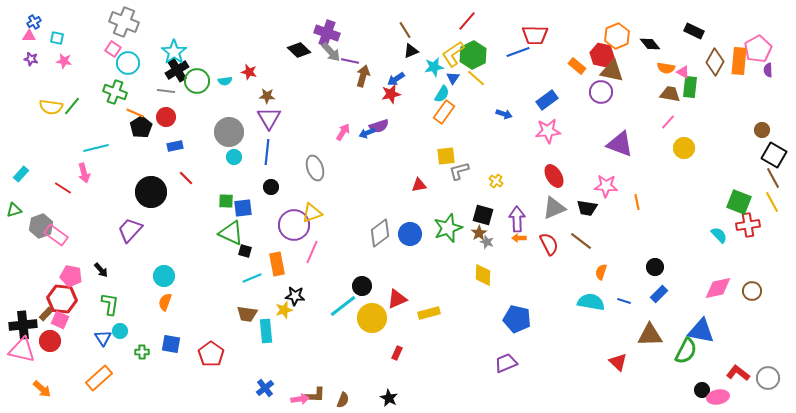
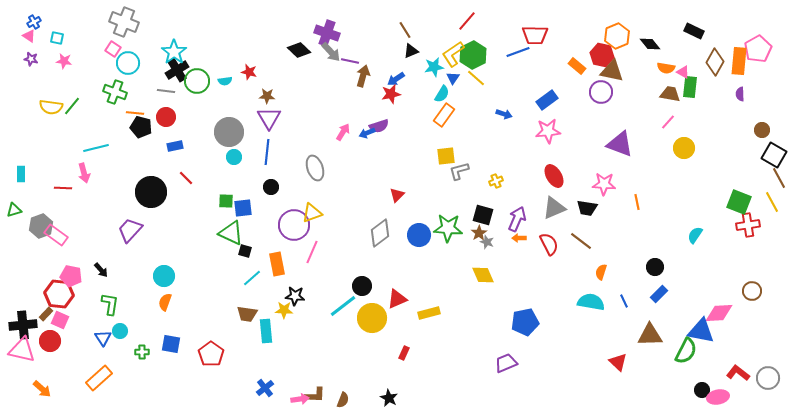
pink triangle at (29, 36): rotated 32 degrees clockwise
purple semicircle at (768, 70): moved 28 px left, 24 px down
orange rectangle at (444, 112): moved 3 px down
orange line at (135, 113): rotated 18 degrees counterclockwise
black pentagon at (141, 127): rotated 25 degrees counterclockwise
cyan rectangle at (21, 174): rotated 42 degrees counterclockwise
brown line at (773, 178): moved 6 px right
yellow cross at (496, 181): rotated 32 degrees clockwise
red triangle at (419, 185): moved 22 px left, 10 px down; rotated 35 degrees counterclockwise
pink star at (606, 186): moved 2 px left, 2 px up
red line at (63, 188): rotated 30 degrees counterclockwise
purple arrow at (517, 219): rotated 25 degrees clockwise
green star at (448, 228): rotated 24 degrees clockwise
blue circle at (410, 234): moved 9 px right, 1 px down
cyan semicircle at (719, 235): moved 24 px left; rotated 102 degrees counterclockwise
yellow diamond at (483, 275): rotated 25 degrees counterclockwise
cyan line at (252, 278): rotated 18 degrees counterclockwise
pink diamond at (718, 288): moved 1 px right, 25 px down; rotated 8 degrees clockwise
red hexagon at (62, 299): moved 3 px left, 5 px up
blue line at (624, 301): rotated 48 degrees clockwise
yellow star at (284, 310): rotated 18 degrees clockwise
blue pentagon at (517, 319): moved 8 px right, 3 px down; rotated 24 degrees counterclockwise
red rectangle at (397, 353): moved 7 px right
